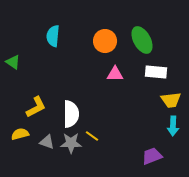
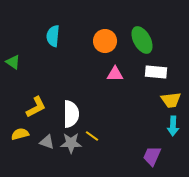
purple trapezoid: rotated 45 degrees counterclockwise
